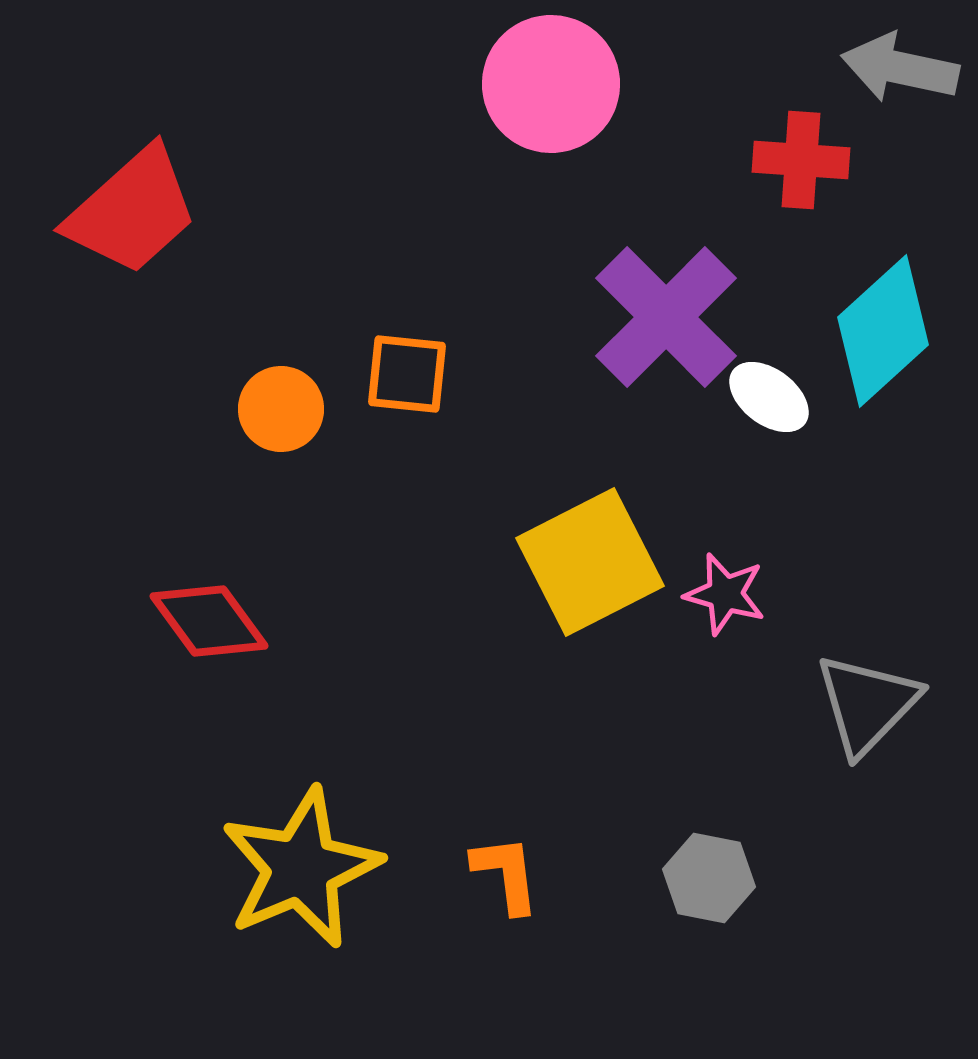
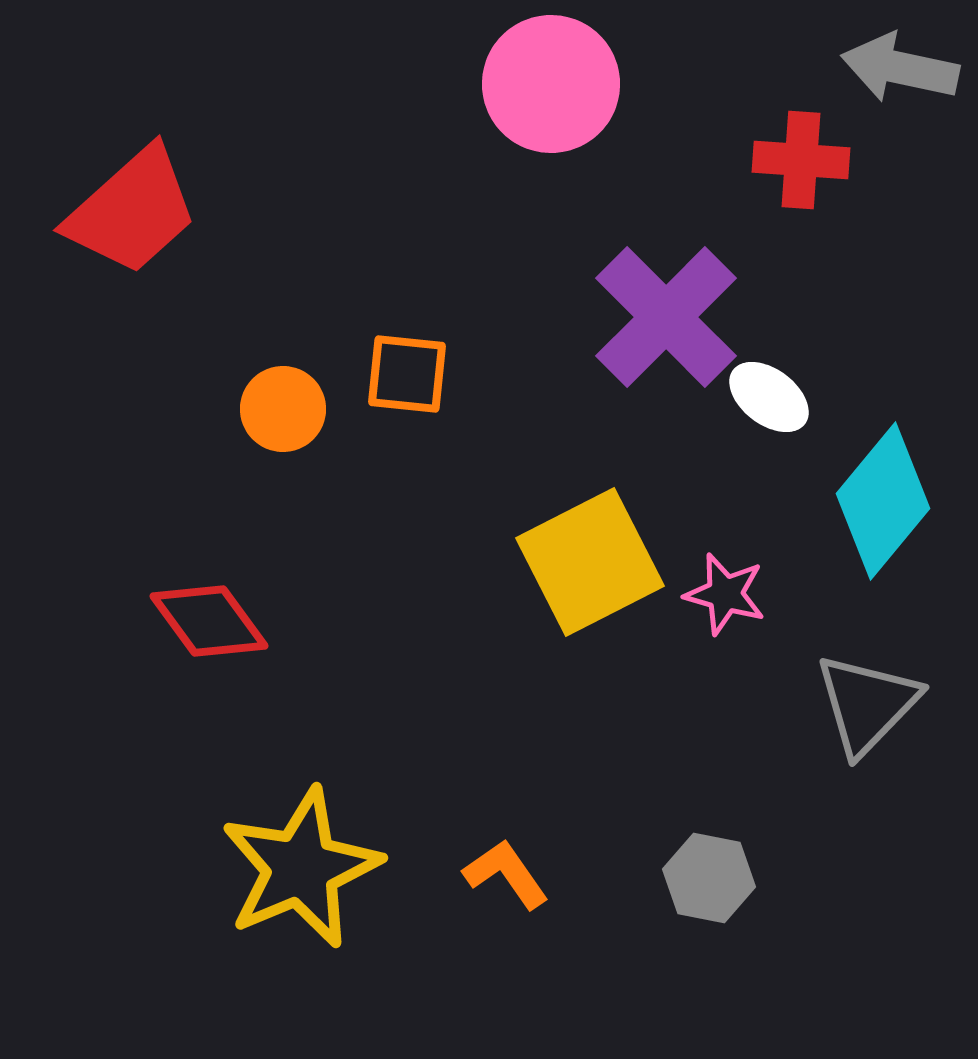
cyan diamond: moved 170 px down; rotated 8 degrees counterclockwise
orange circle: moved 2 px right
orange L-shape: rotated 28 degrees counterclockwise
